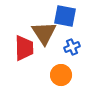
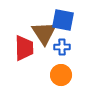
blue square: moved 2 px left, 4 px down
blue cross: moved 10 px left; rotated 21 degrees clockwise
